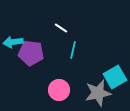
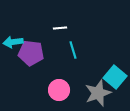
white line: moved 1 px left; rotated 40 degrees counterclockwise
cyan line: rotated 30 degrees counterclockwise
cyan square: rotated 20 degrees counterclockwise
gray star: rotated 8 degrees counterclockwise
